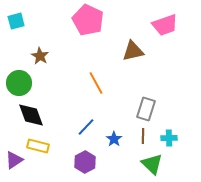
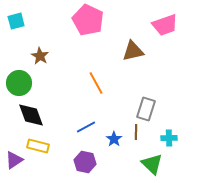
blue line: rotated 18 degrees clockwise
brown line: moved 7 px left, 4 px up
purple hexagon: rotated 20 degrees counterclockwise
